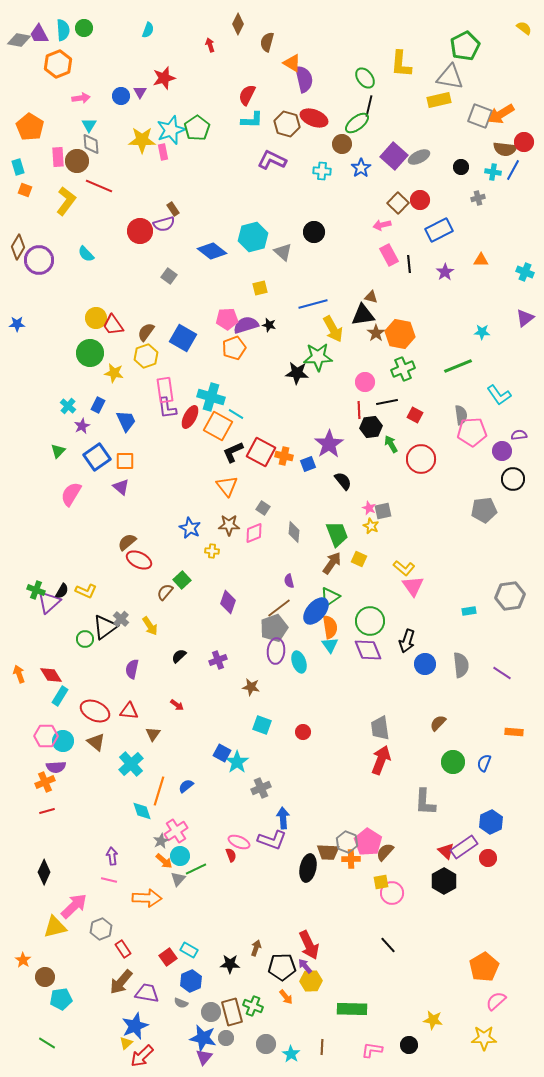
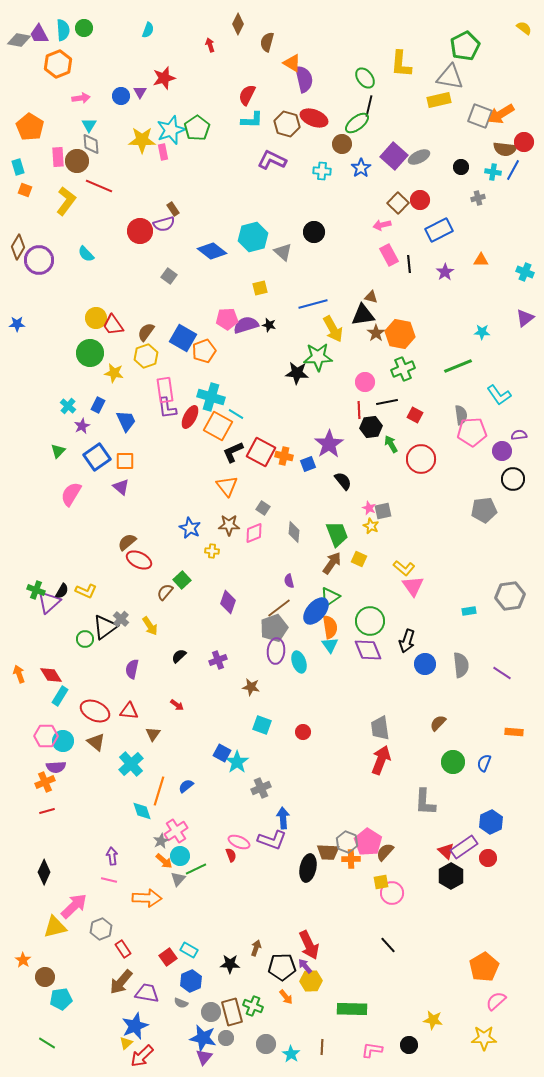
orange pentagon at (234, 348): moved 30 px left, 3 px down
black hexagon at (444, 881): moved 7 px right, 5 px up
